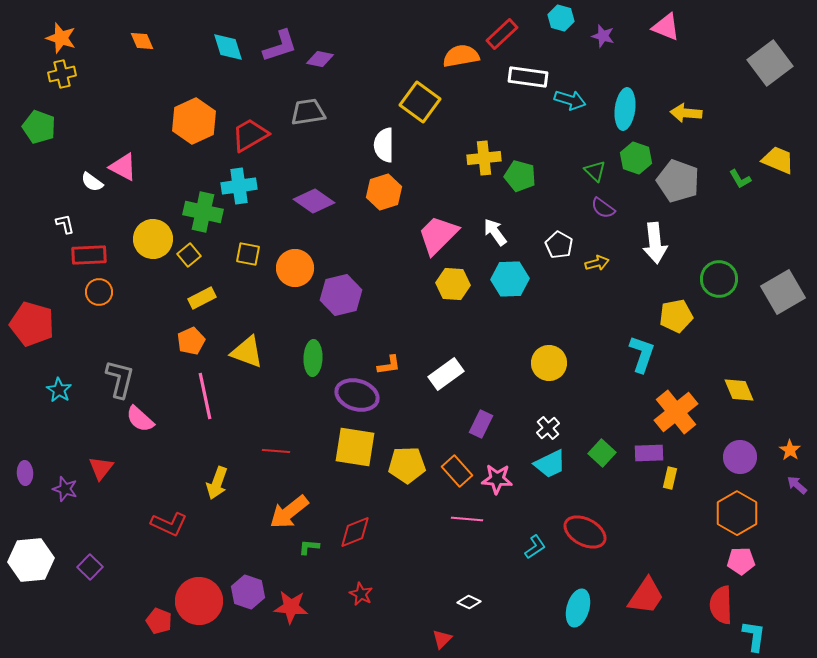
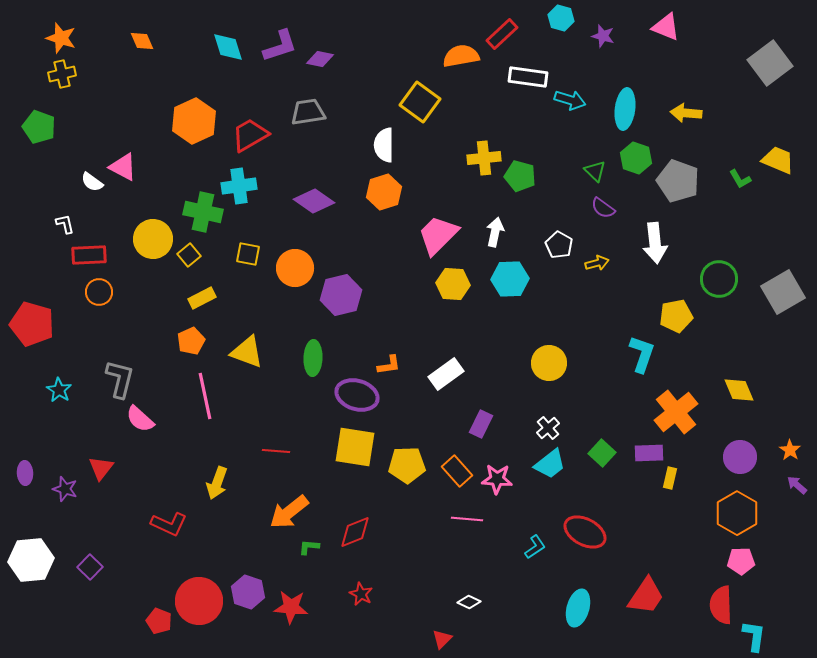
white arrow at (495, 232): rotated 48 degrees clockwise
cyan trapezoid at (550, 464): rotated 12 degrees counterclockwise
